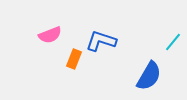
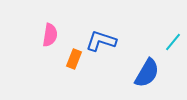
pink semicircle: rotated 60 degrees counterclockwise
blue semicircle: moved 2 px left, 3 px up
